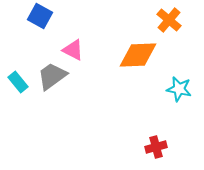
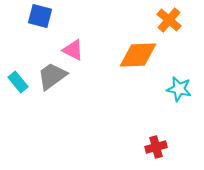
blue square: rotated 15 degrees counterclockwise
